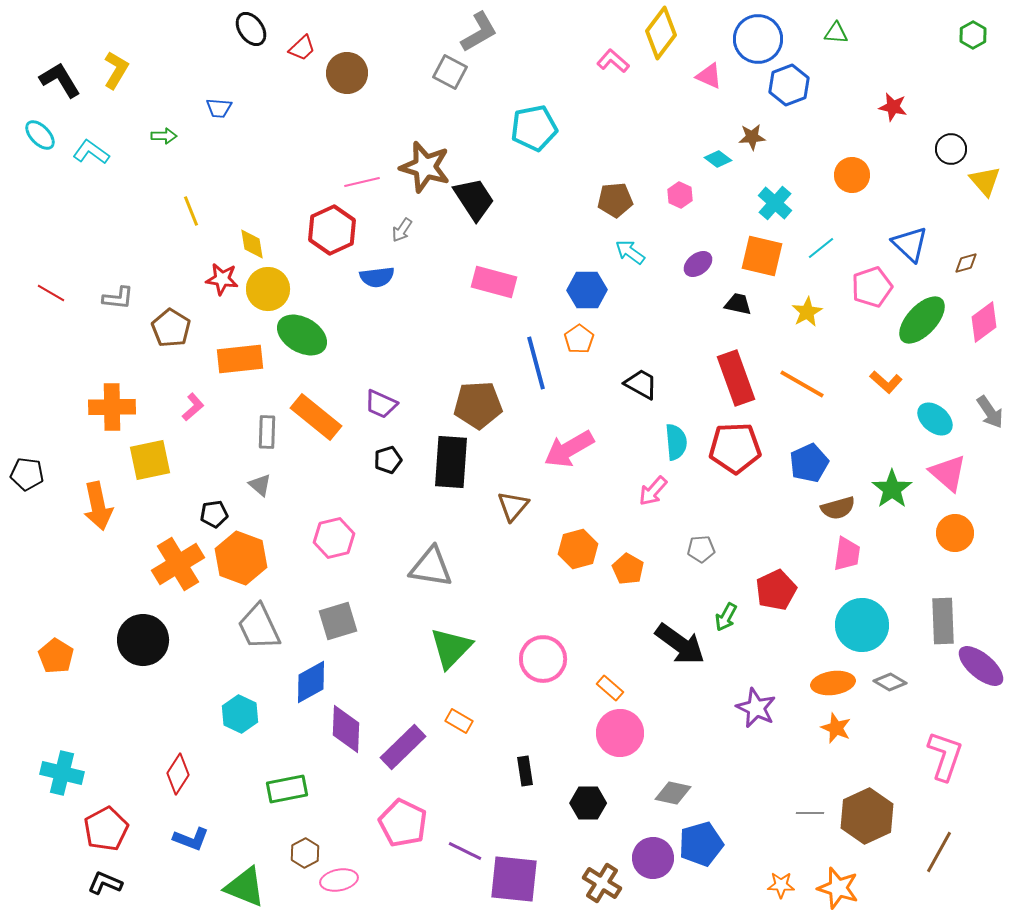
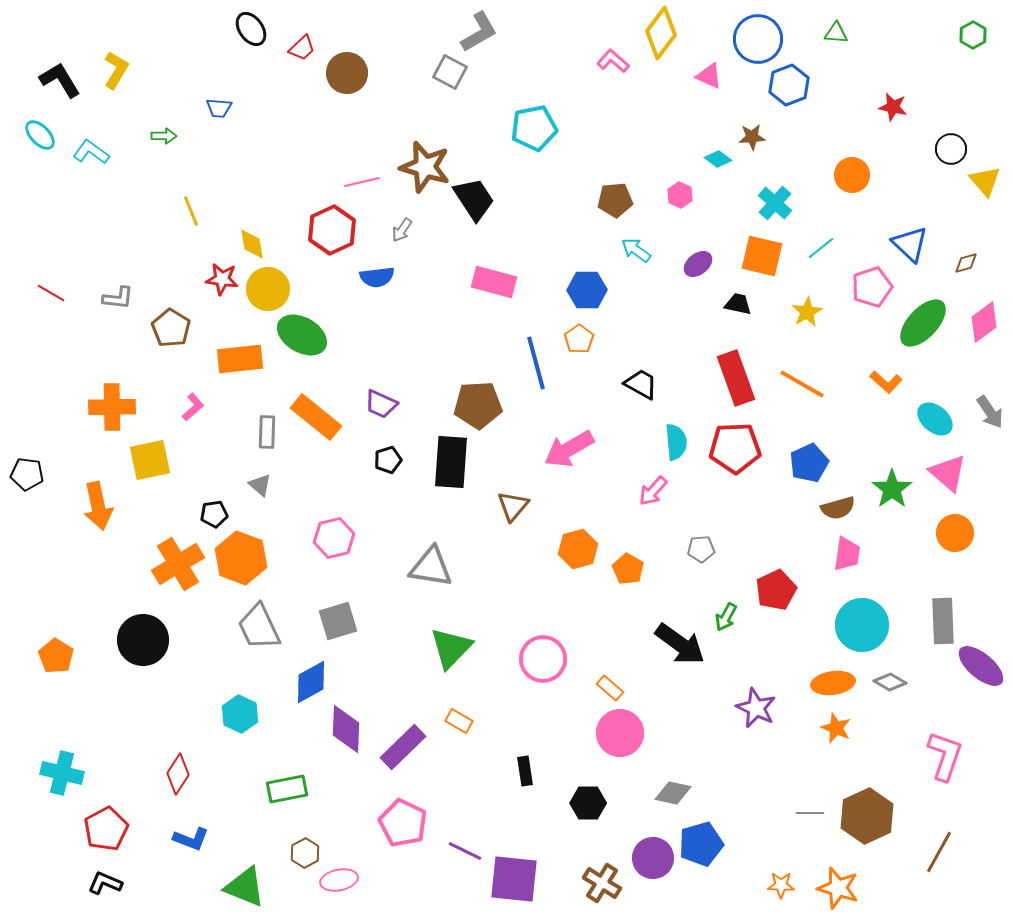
cyan arrow at (630, 252): moved 6 px right, 2 px up
green ellipse at (922, 320): moved 1 px right, 3 px down
